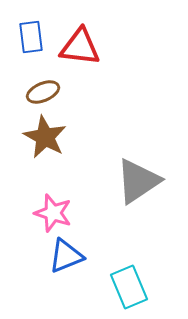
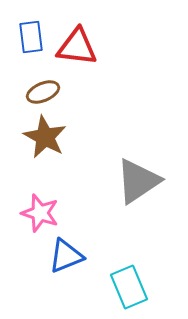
red triangle: moved 3 px left
pink star: moved 13 px left
